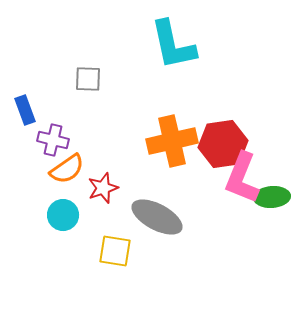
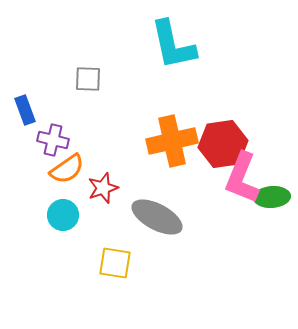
yellow square: moved 12 px down
